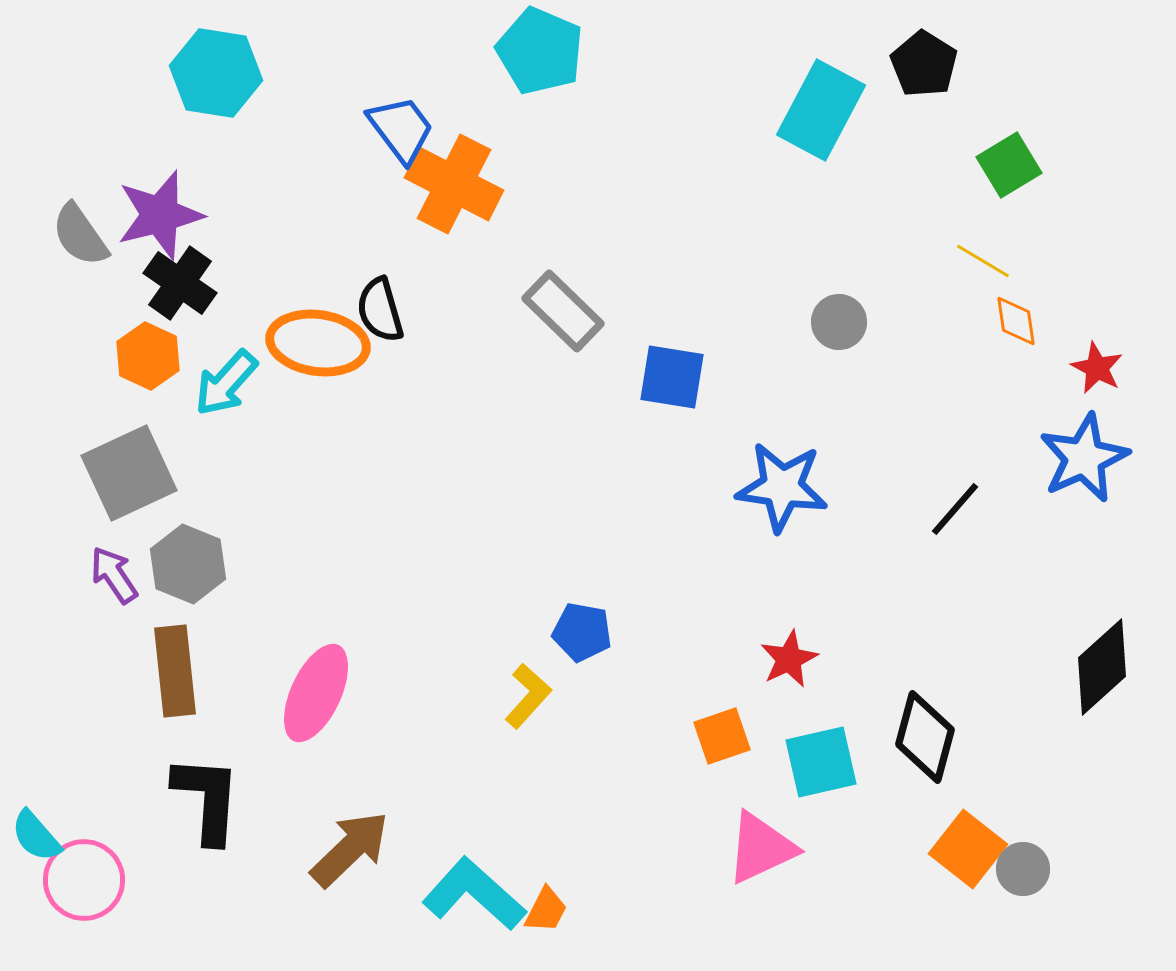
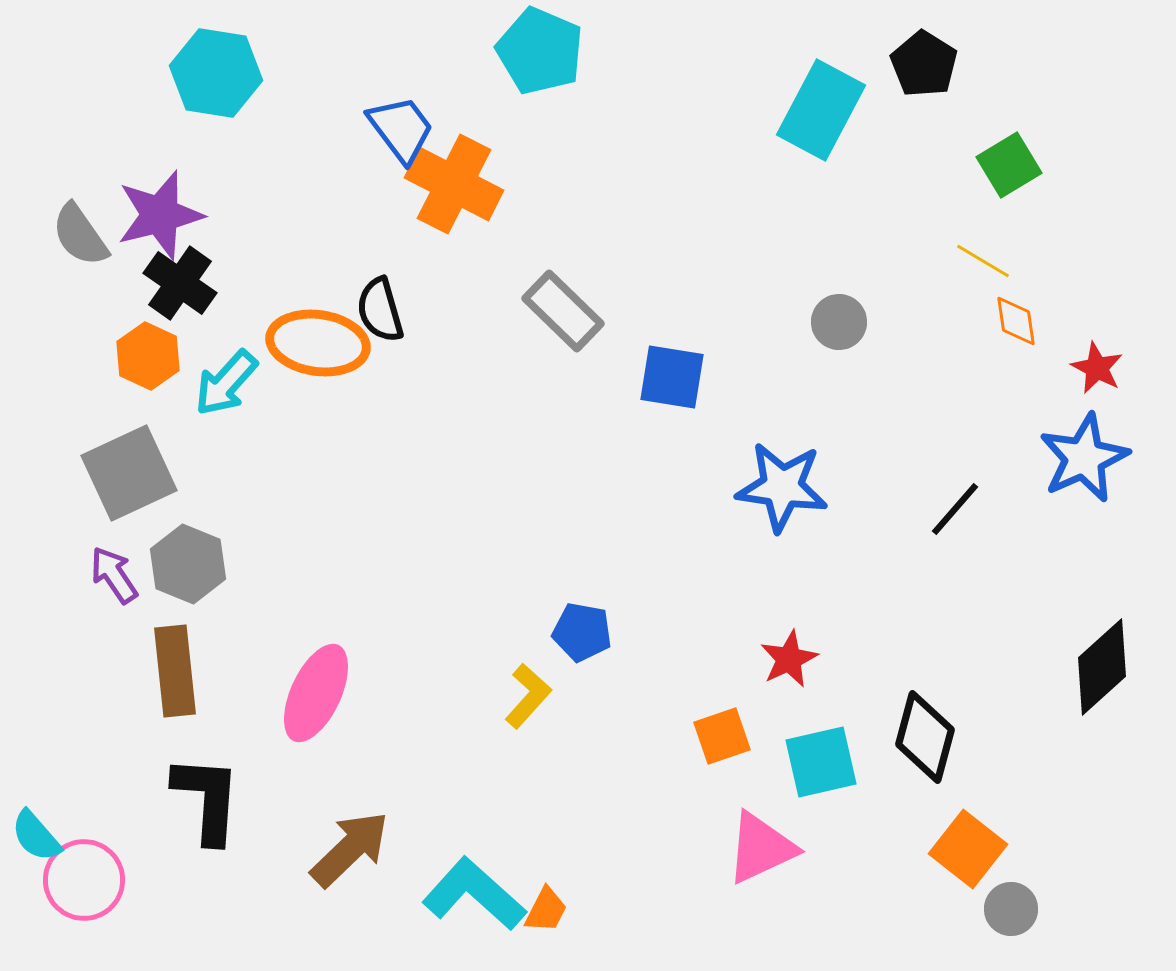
gray circle at (1023, 869): moved 12 px left, 40 px down
